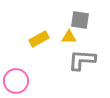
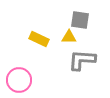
yellow rectangle: rotated 54 degrees clockwise
pink circle: moved 3 px right, 1 px up
